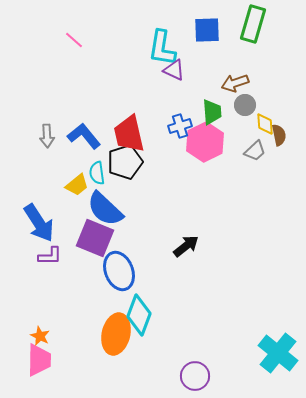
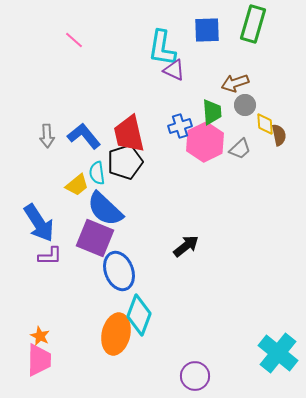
gray trapezoid: moved 15 px left, 2 px up
